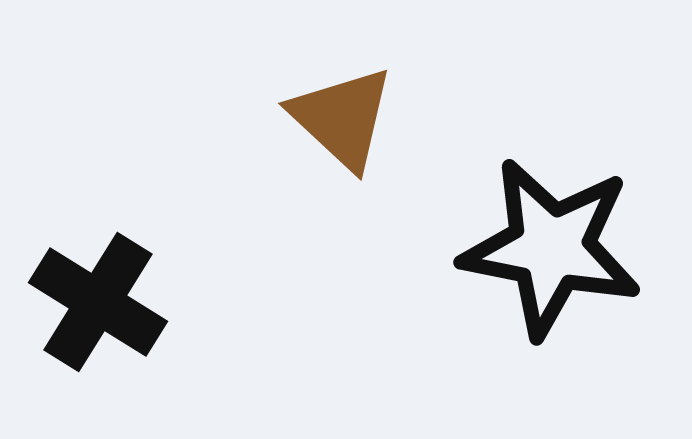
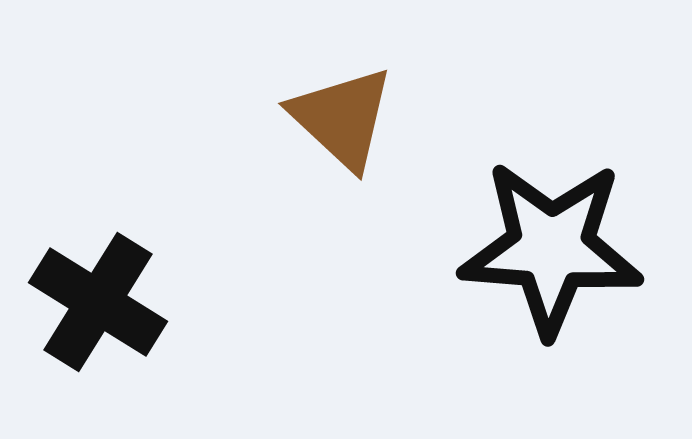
black star: rotated 7 degrees counterclockwise
